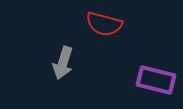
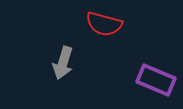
purple rectangle: rotated 9 degrees clockwise
